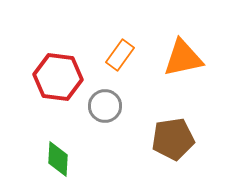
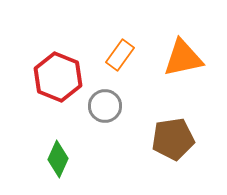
red hexagon: rotated 15 degrees clockwise
green diamond: rotated 21 degrees clockwise
